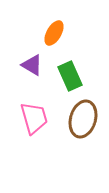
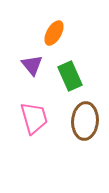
purple triangle: rotated 20 degrees clockwise
brown ellipse: moved 2 px right, 2 px down; rotated 12 degrees counterclockwise
